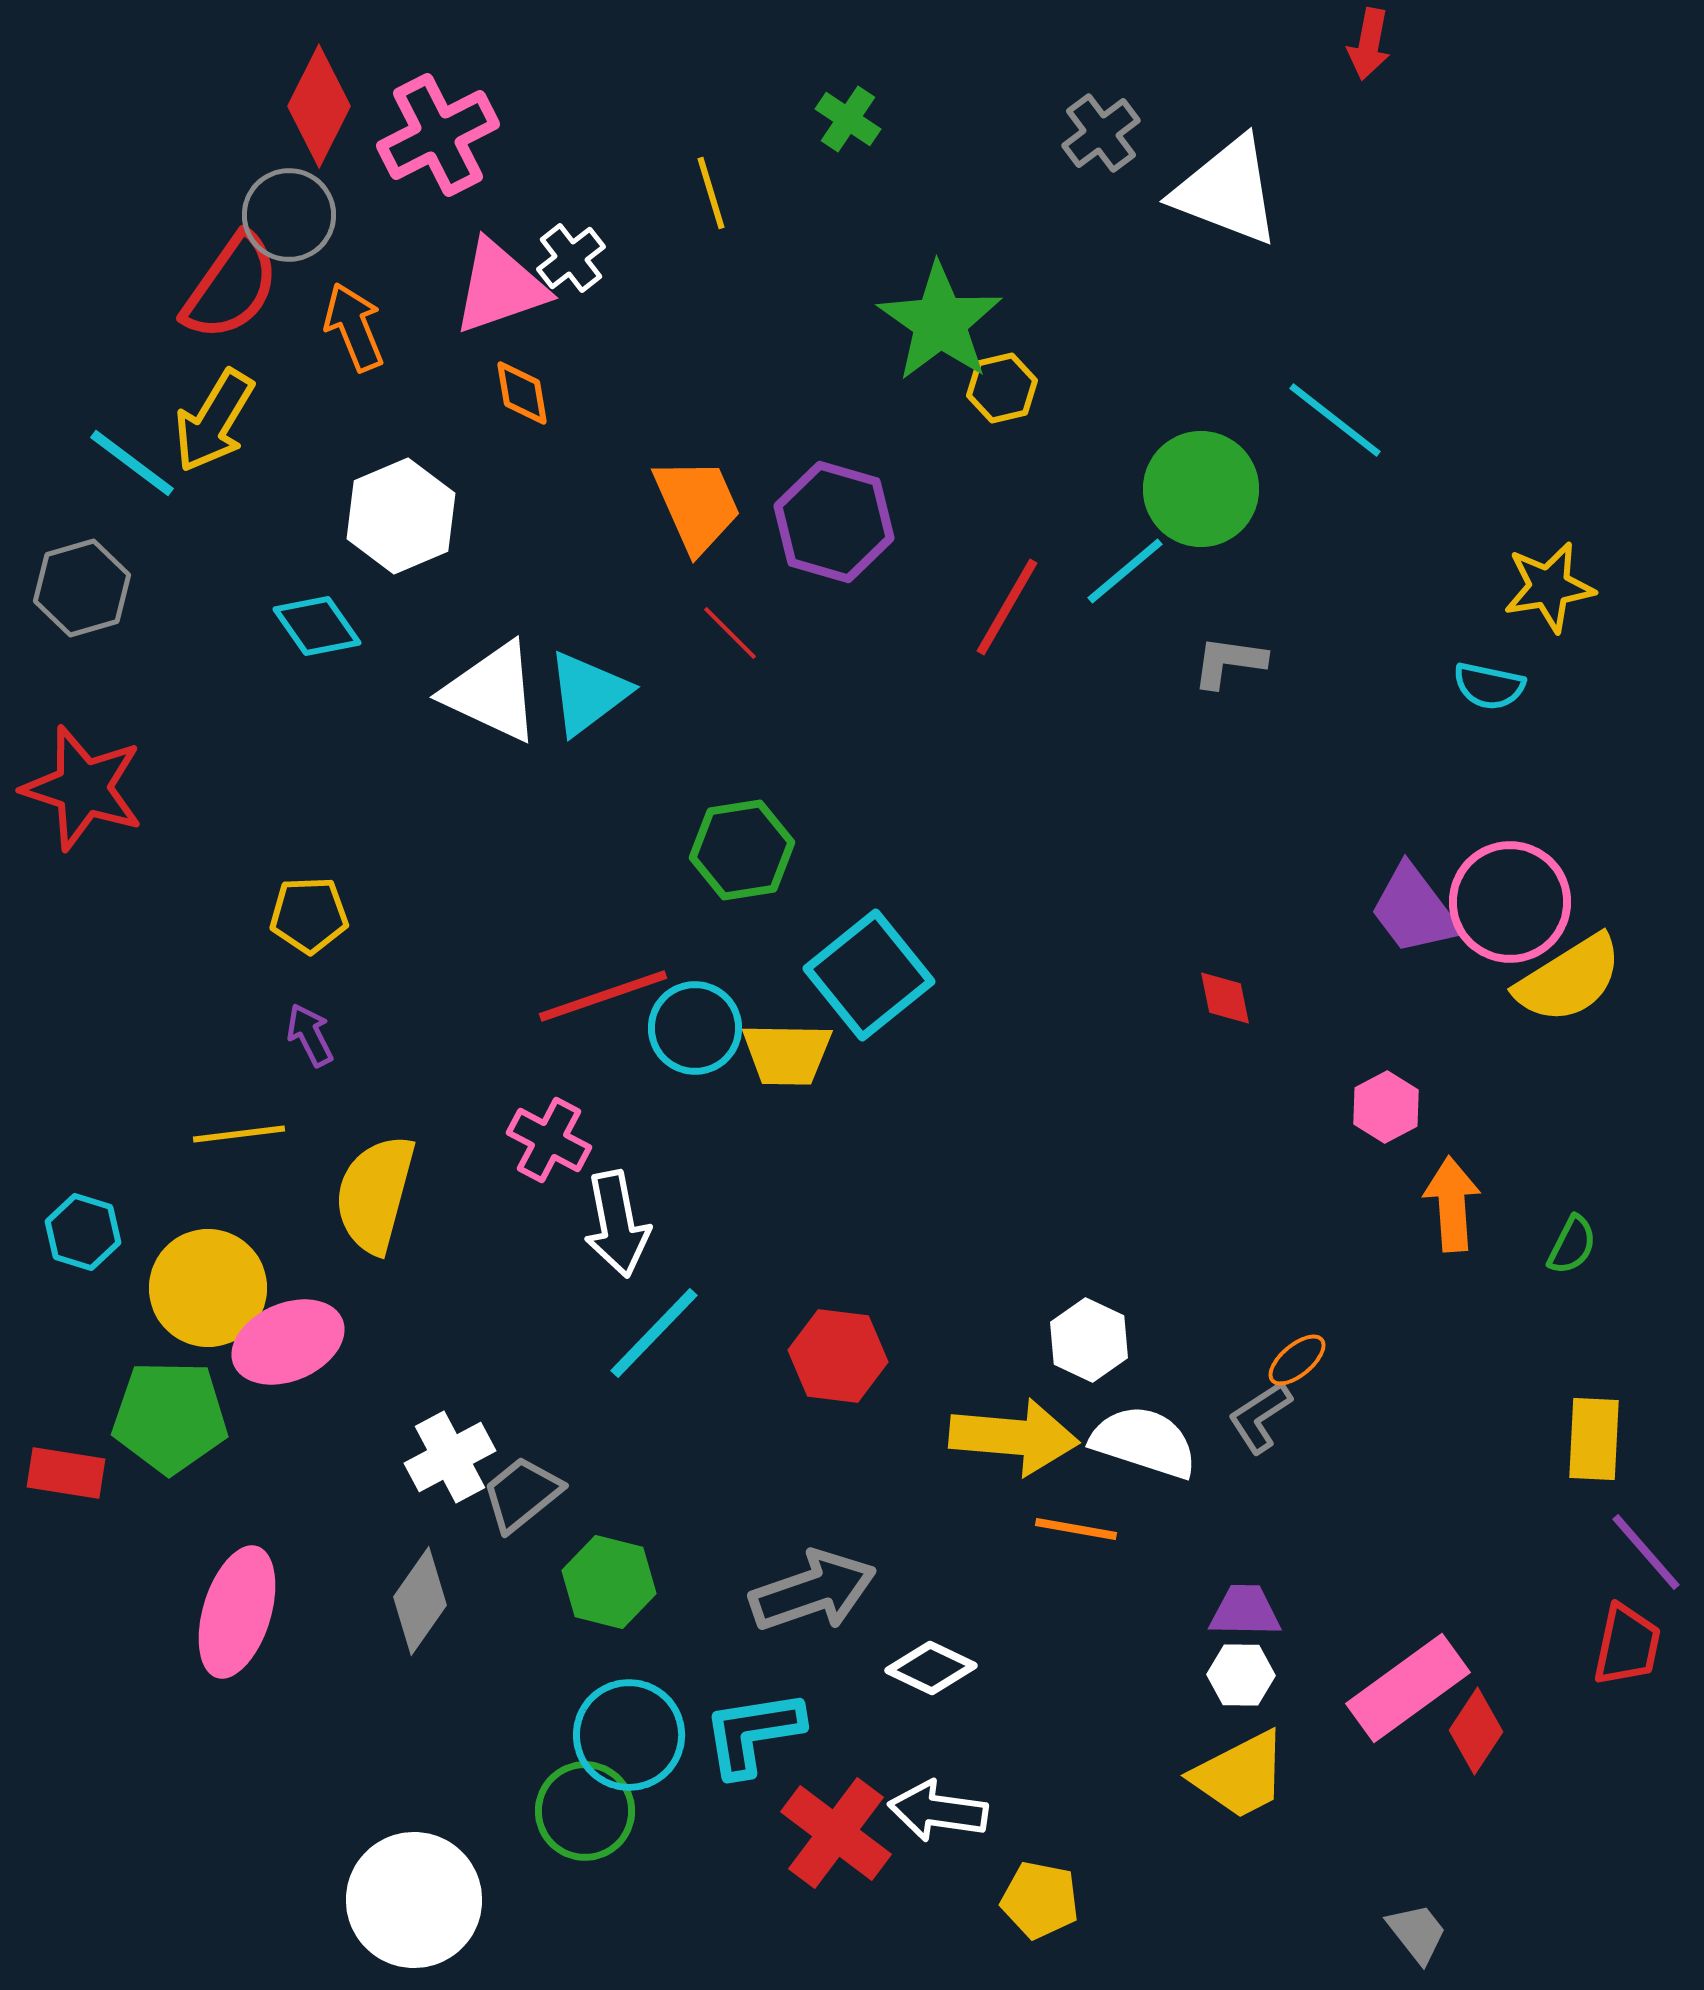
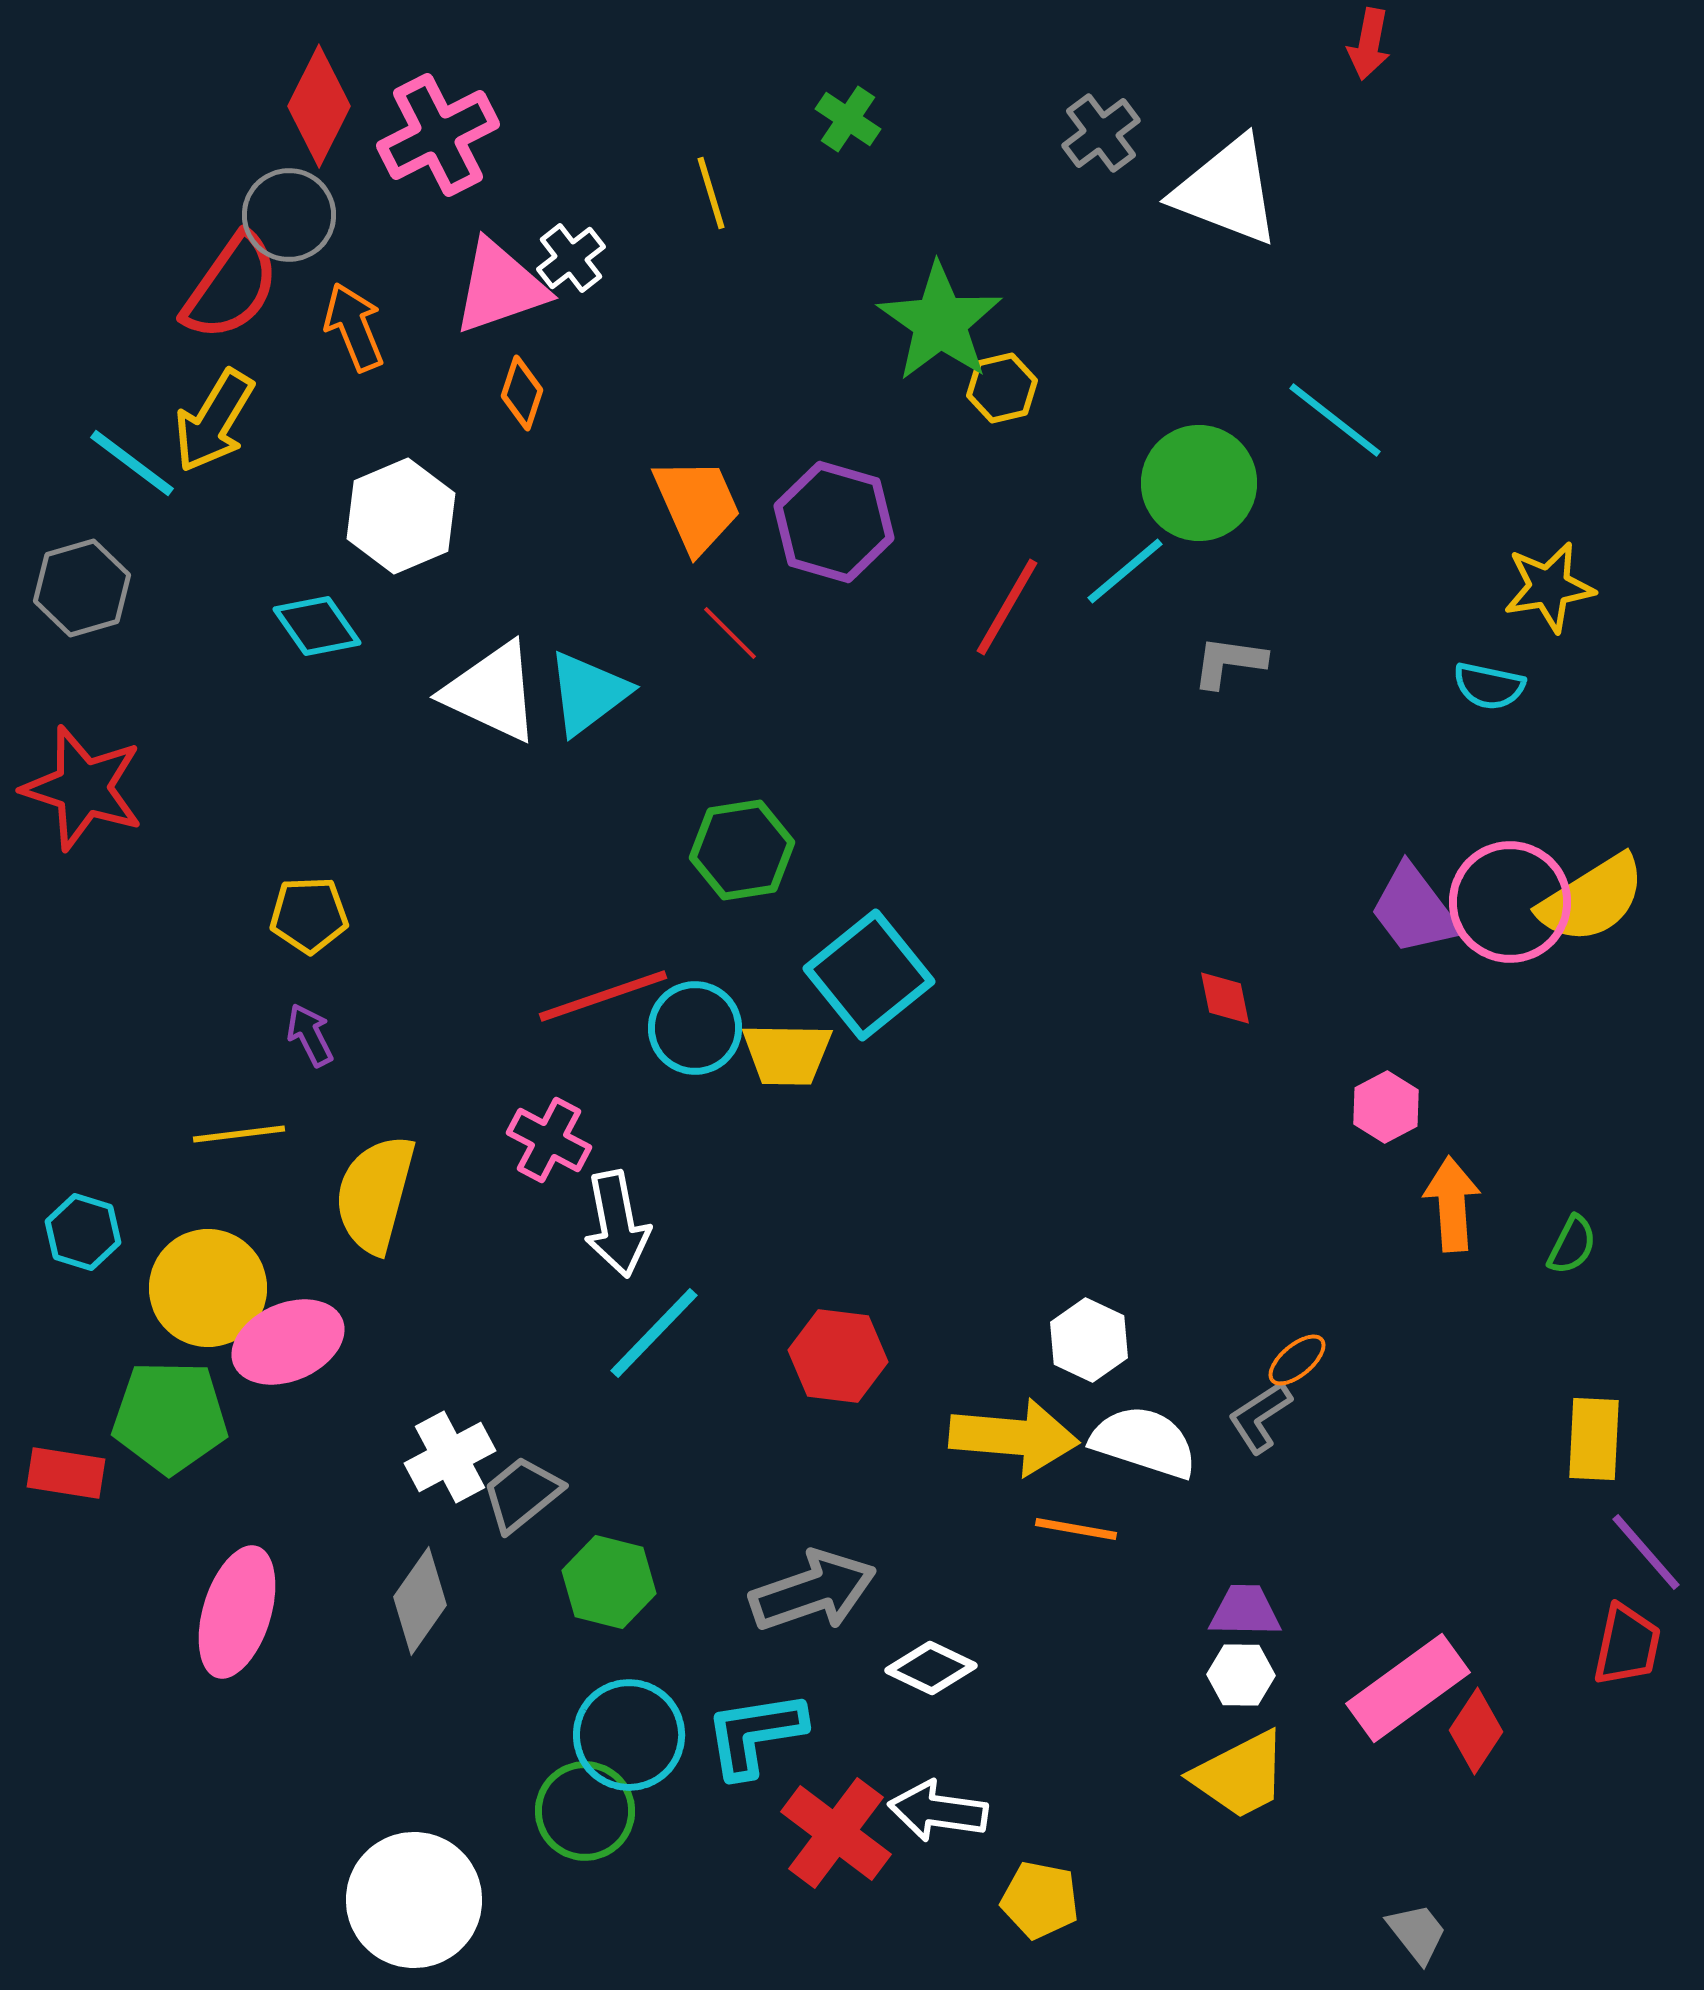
orange diamond at (522, 393): rotated 28 degrees clockwise
green circle at (1201, 489): moved 2 px left, 6 px up
yellow semicircle at (1569, 979): moved 23 px right, 80 px up
cyan L-shape at (753, 1733): moved 2 px right, 1 px down
